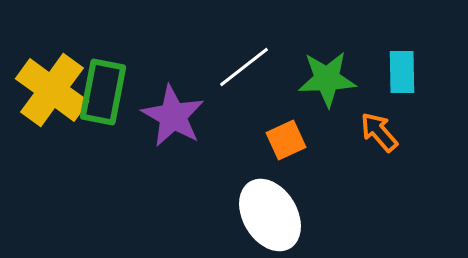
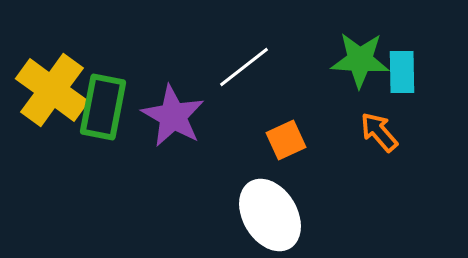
green star: moved 33 px right, 19 px up; rotated 6 degrees clockwise
green rectangle: moved 15 px down
